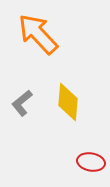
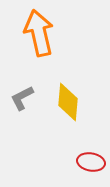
orange arrow: moved 1 px right, 1 px up; rotated 30 degrees clockwise
gray L-shape: moved 5 px up; rotated 12 degrees clockwise
